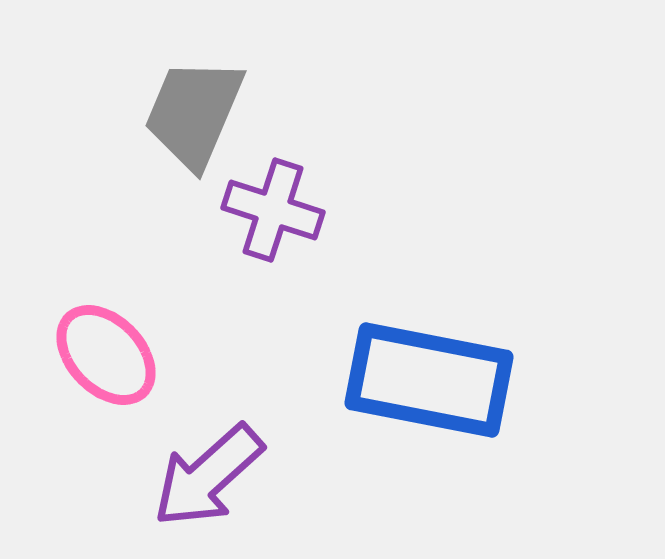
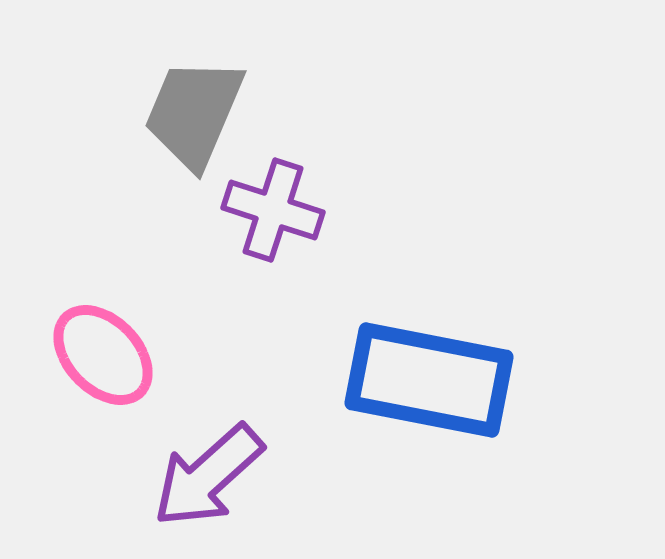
pink ellipse: moved 3 px left
